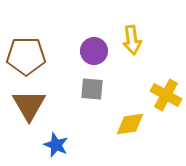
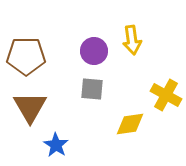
brown triangle: moved 1 px right, 2 px down
blue star: rotated 10 degrees clockwise
